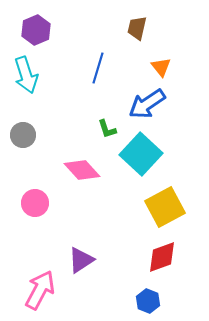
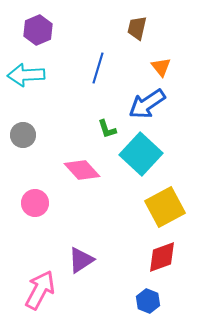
purple hexagon: moved 2 px right
cyan arrow: rotated 105 degrees clockwise
